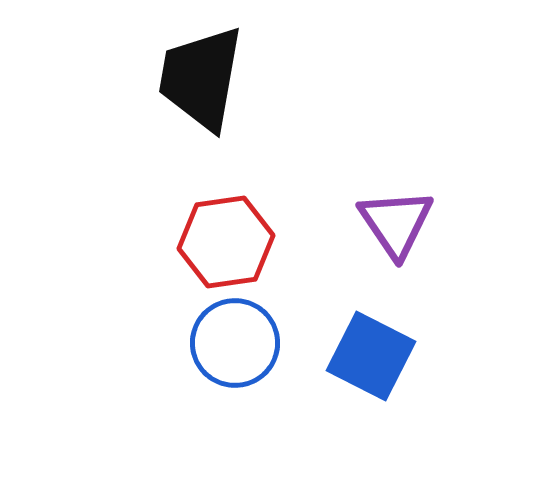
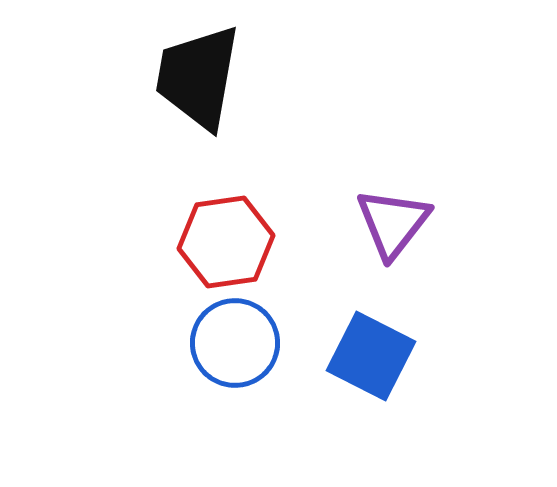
black trapezoid: moved 3 px left, 1 px up
purple triangle: moved 3 px left; rotated 12 degrees clockwise
